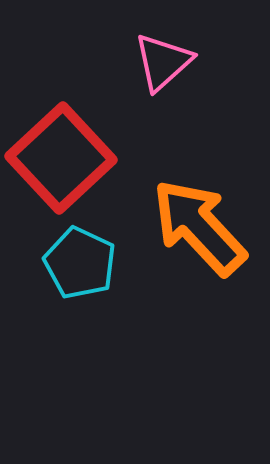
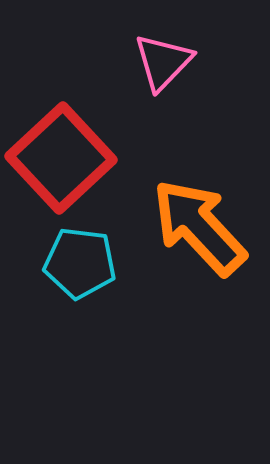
pink triangle: rotated 4 degrees counterclockwise
cyan pentagon: rotated 18 degrees counterclockwise
